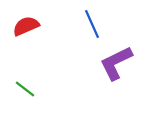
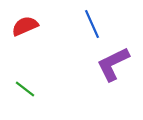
red semicircle: moved 1 px left
purple L-shape: moved 3 px left, 1 px down
